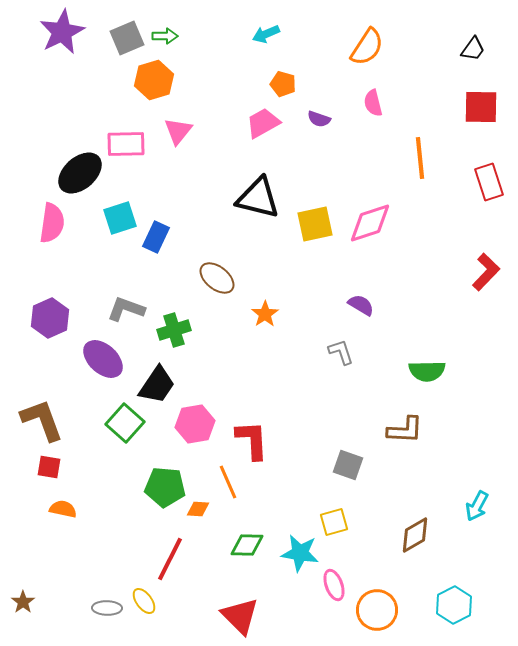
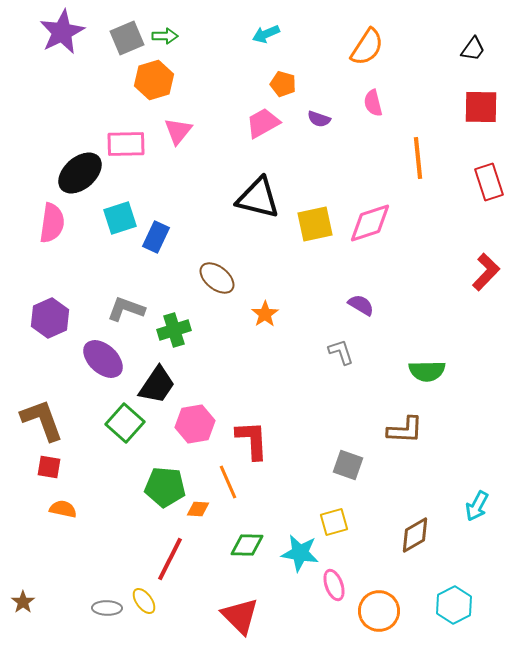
orange line at (420, 158): moved 2 px left
orange circle at (377, 610): moved 2 px right, 1 px down
